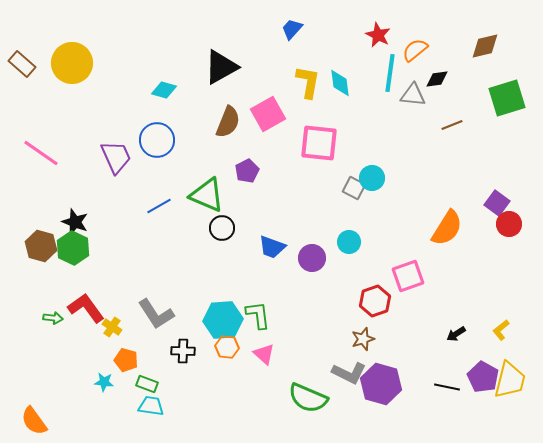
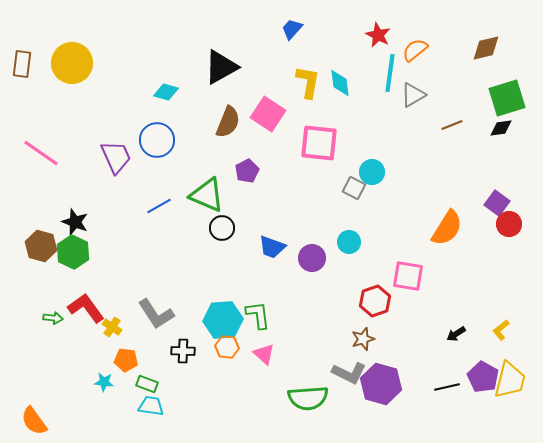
brown diamond at (485, 46): moved 1 px right, 2 px down
brown rectangle at (22, 64): rotated 56 degrees clockwise
black diamond at (437, 79): moved 64 px right, 49 px down
cyan diamond at (164, 90): moved 2 px right, 2 px down
gray triangle at (413, 95): rotated 36 degrees counterclockwise
pink square at (268, 114): rotated 28 degrees counterclockwise
cyan circle at (372, 178): moved 6 px up
green hexagon at (73, 248): moved 4 px down
pink square at (408, 276): rotated 28 degrees clockwise
orange pentagon at (126, 360): rotated 10 degrees counterclockwise
black line at (447, 387): rotated 25 degrees counterclockwise
green semicircle at (308, 398): rotated 27 degrees counterclockwise
